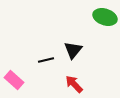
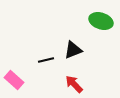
green ellipse: moved 4 px left, 4 px down
black triangle: rotated 30 degrees clockwise
